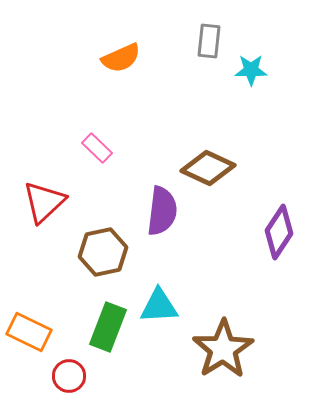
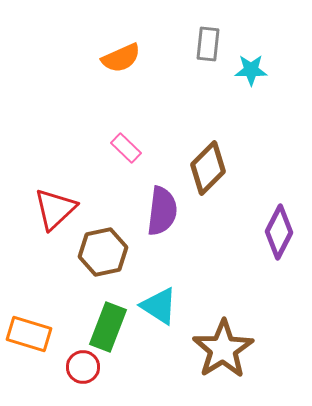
gray rectangle: moved 1 px left, 3 px down
pink rectangle: moved 29 px right
brown diamond: rotated 70 degrees counterclockwise
red triangle: moved 11 px right, 7 px down
purple diamond: rotated 6 degrees counterclockwise
cyan triangle: rotated 36 degrees clockwise
orange rectangle: moved 2 px down; rotated 9 degrees counterclockwise
red circle: moved 14 px right, 9 px up
